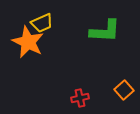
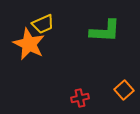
yellow trapezoid: moved 1 px right, 1 px down
orange star: moved 1 px right, 2 px down
